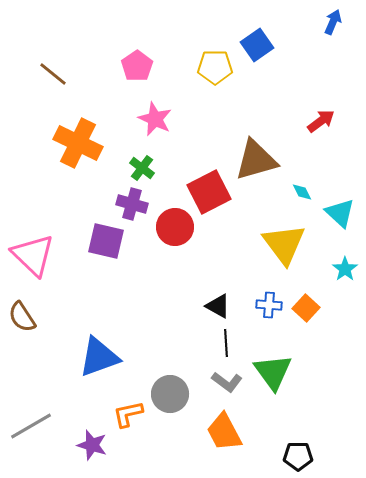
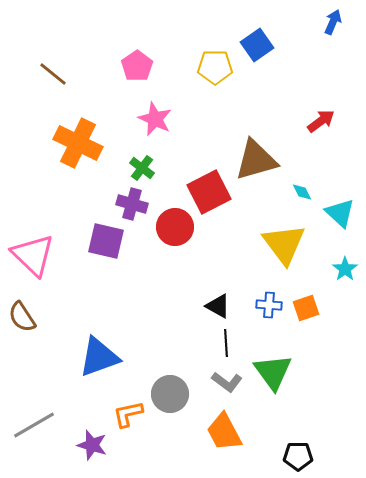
orange square: rotated 28 degrees clockwise
gray line: moved 3 px right, 1 px up
